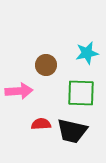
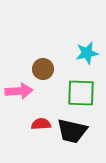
brown circle: moved 3 px left, 4 px down
